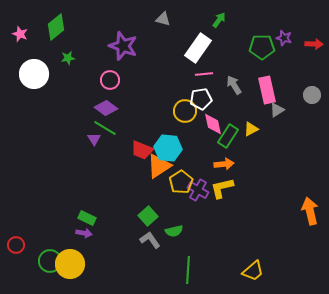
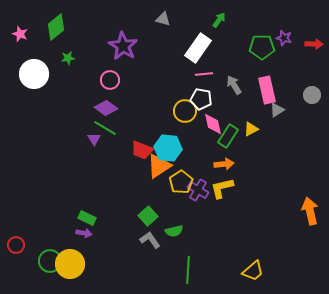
purple star at (123, 46): rotated 12 degrees clockwise
white pentagon at (201, 99): rotated 20 degrees clockwise
